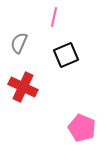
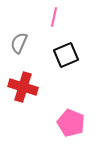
red cross: rotated 8 degrees counterclockwise
pink pentagon: moved 11 px left, 5 px up
